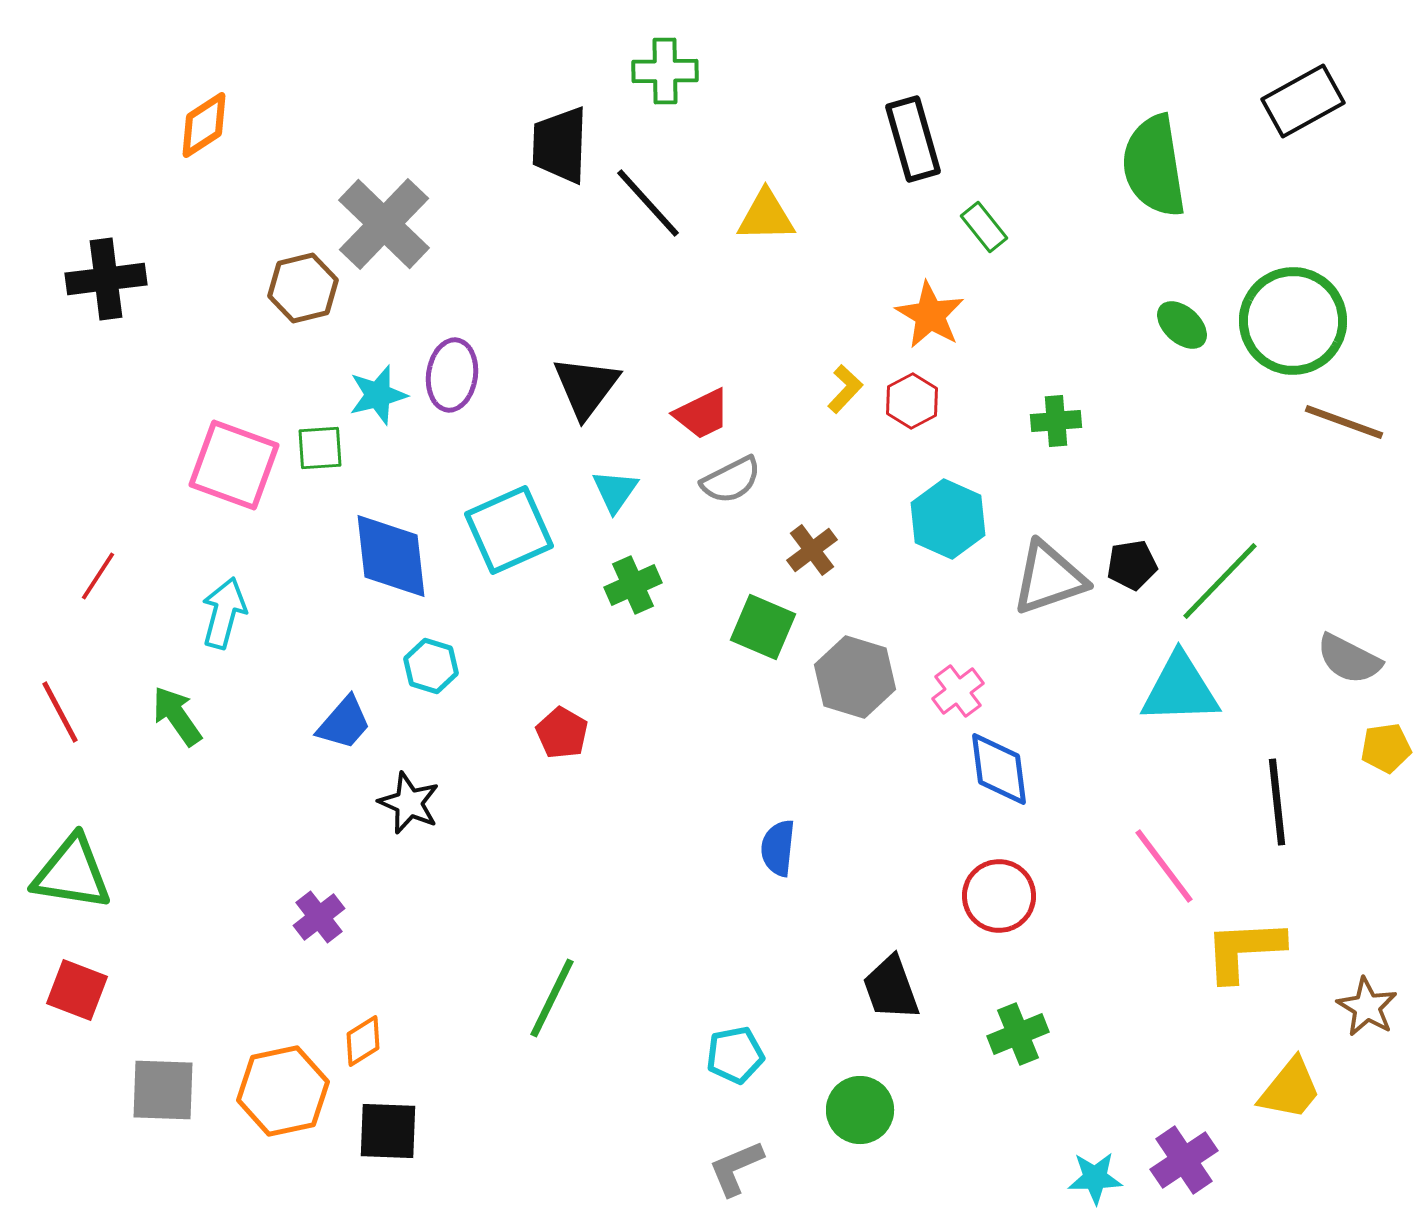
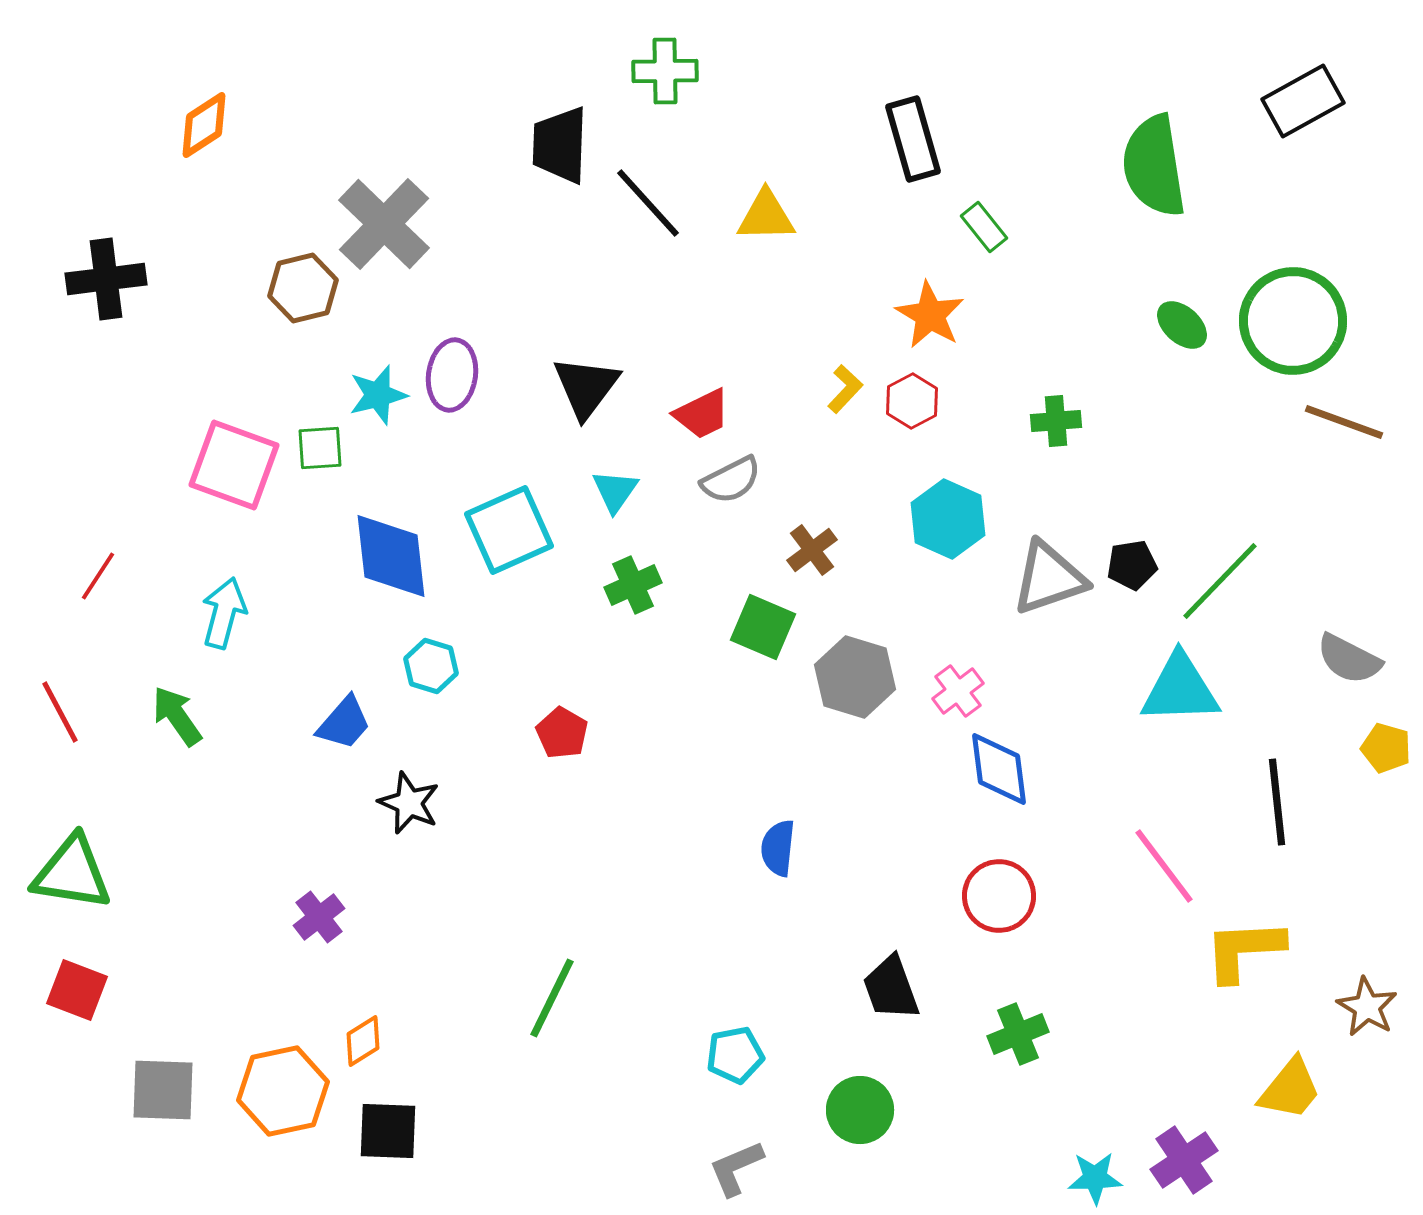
yellow pentagon at (1386, 748): rotated 24 degrees clockwise
